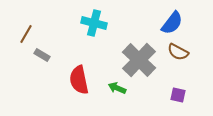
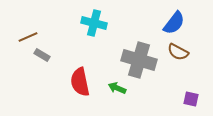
blue semicircle: moved 2 px right
brown line: moved 2 px right, 3 px down; rotated 36 degrees clockwise
gray cross: rotated 28 degrees counterclockwise
red semicircle: moved 1 px right, 2 px down
purple square: moved 13 px right, 4 px down
